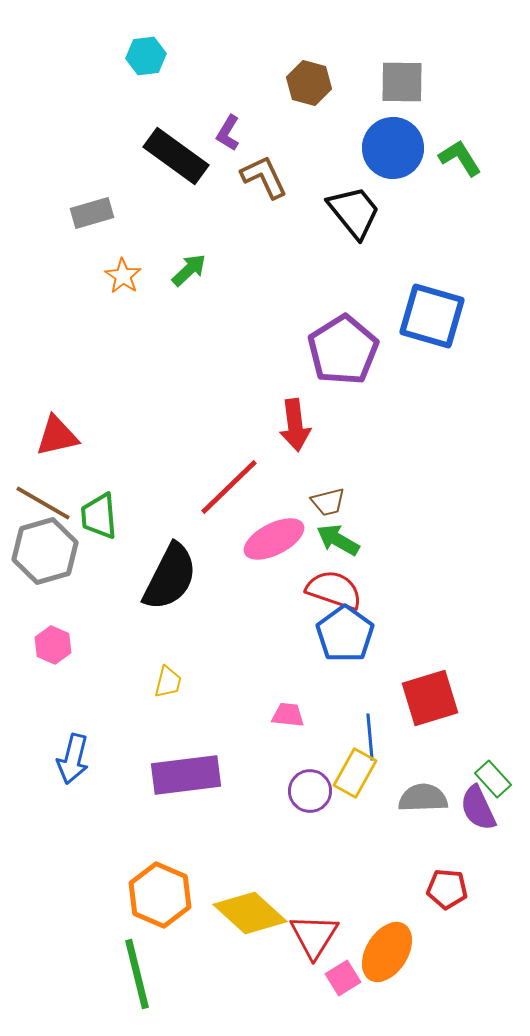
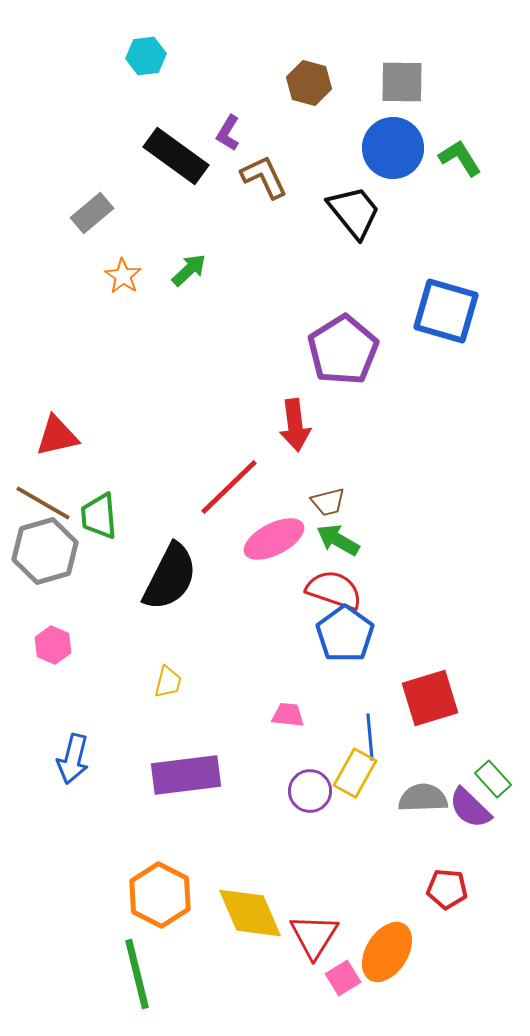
gray rectangle at (92, 213): rotated 24 degrees counterclockwise
blue square at (432, 316): moved 14 px right, 5 px up
purple semicircle at (478, 808): moved 8 px left; rotated 21 degrees counterclockwise
orange hexagon at (160, 895): rotated 4 degrees clockwise
yellow diamond at (250, 913): rotated 24 degrees clockwise
